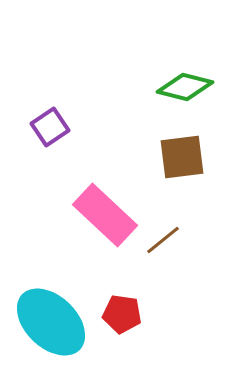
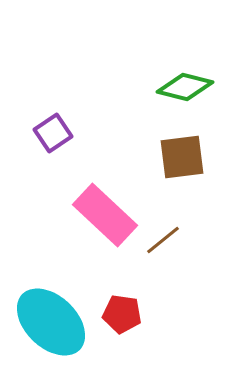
purple square: moved 3 px right, 6 px down
